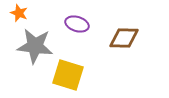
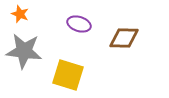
orange star: moved 1 px right, 1 px down
purple ellipse: moved 2 px right
gray star: moved 11 px left, 5 px down
